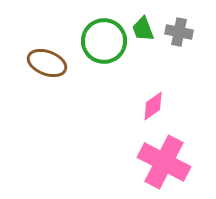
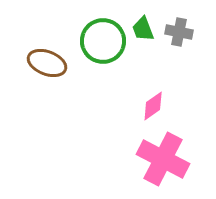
green circle: moved 1 px left
pink cross: moved 1 px left, 3 px up
